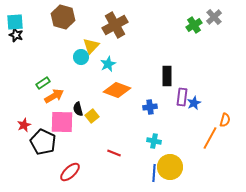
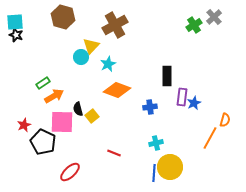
cyan cross: moved 2 px right, 2 px down; rotated 24 degrees counterclockwise
